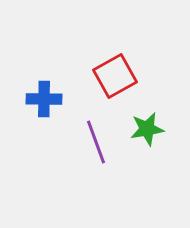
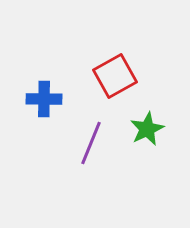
green star: rotated 16 degrees counterclockwise
purple line: moved 5 px left, 1 px down; rotated 42 degrees clockwise
